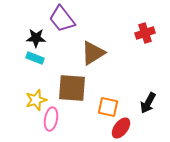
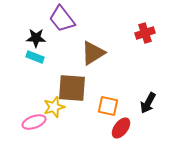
cyan rectangle: moved 1 px up
yellow star: moved 18 px right, 7 px down
orange square: moved 1 px up
pink ellipse: moved 17 px left, 3 px down; rotated 60 degrees clockwise
